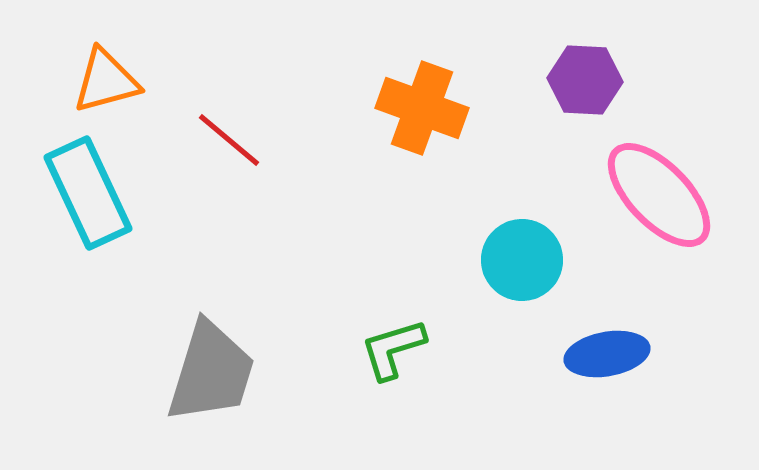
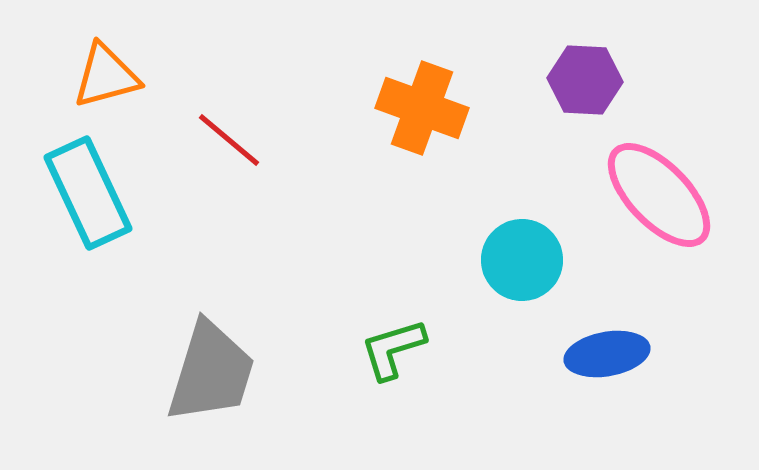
orange triangle: moved 5 px up
